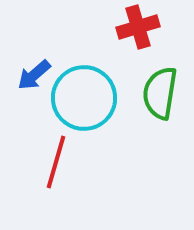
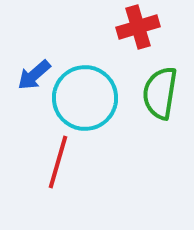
cyan circle: moved 1 px right
red line: moved 2 px right
